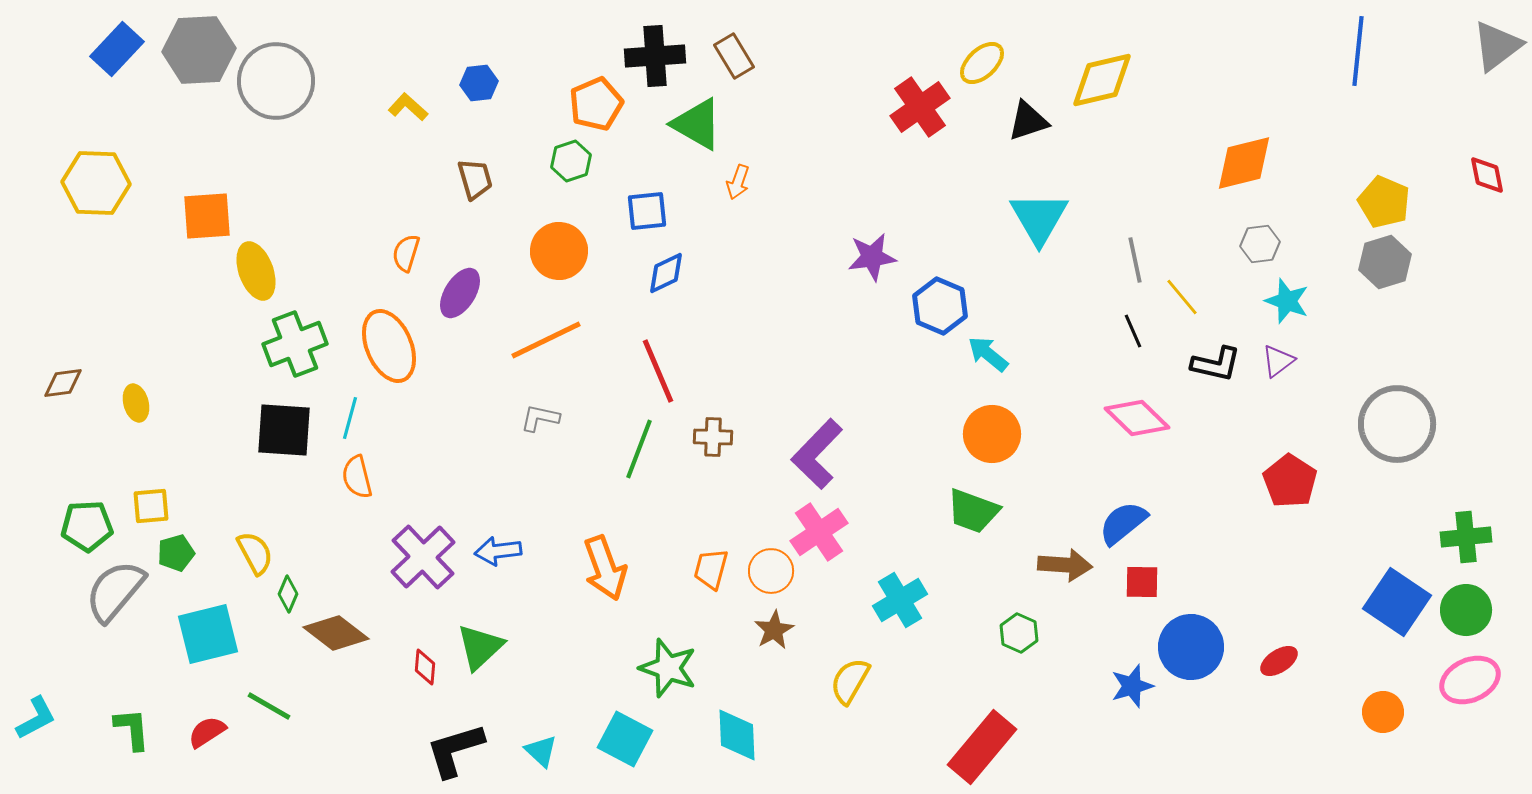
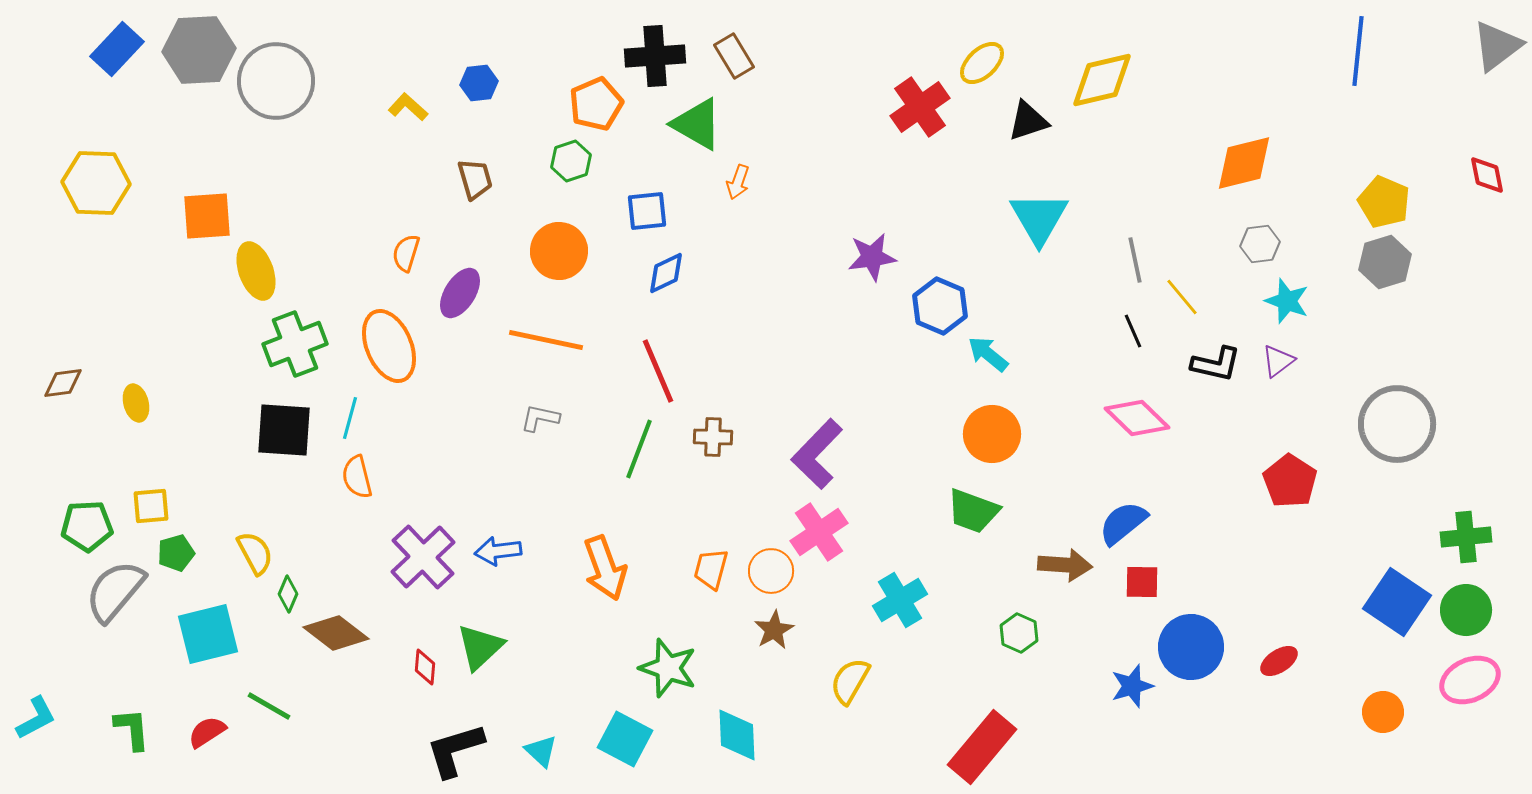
orange line at (546, 340): rotated 38 degrees clockwise
